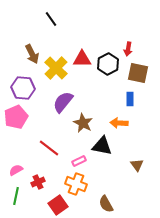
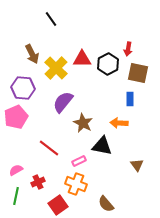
brown semicircle: rotated 12 degrees counterclockwise
